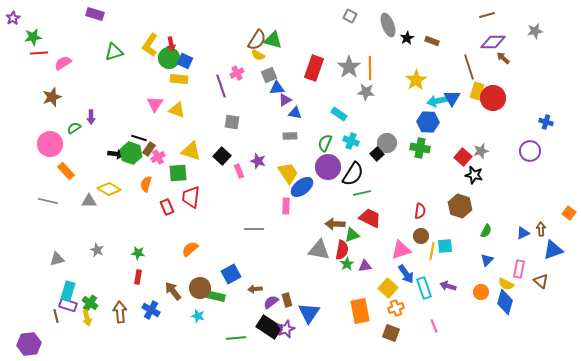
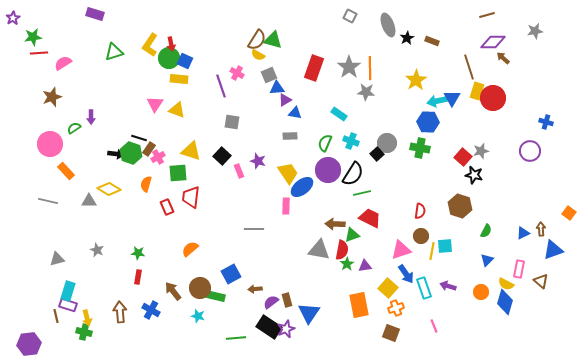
pink cross at (237, 73): rotated 32 degrees counterclockwise
purple circle at (328, 167): moved 3 px down
green cross at (90, 303): moved 6 px left, 29 px down; rotated 21 degrees counterclockwise
orange rectangle at (360, 311): moved 1 px left, 6 px up
